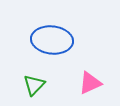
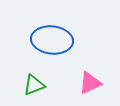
green triangle: rotated 25 degrees clockwise
